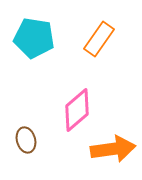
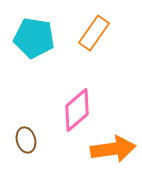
orange rectangle: moved 5 px left, 6 px up
